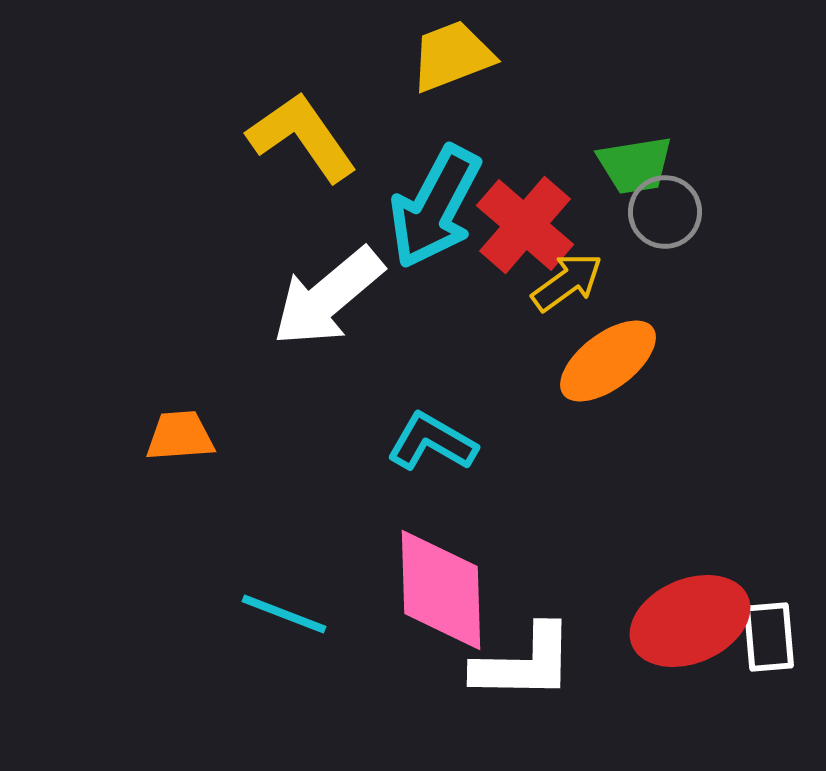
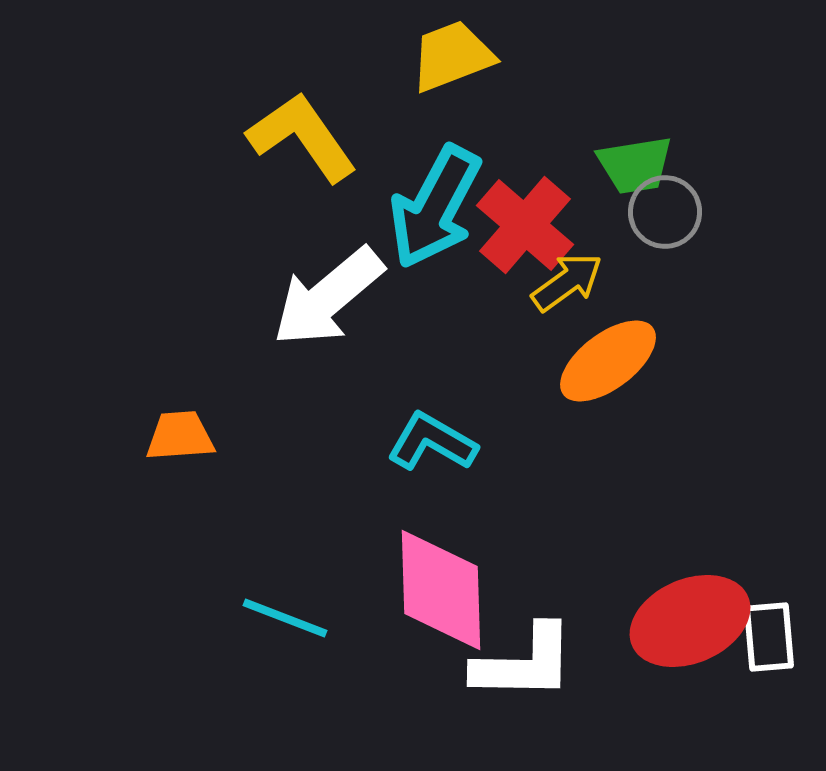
cyan line: moved 1 px right, 4 px down
